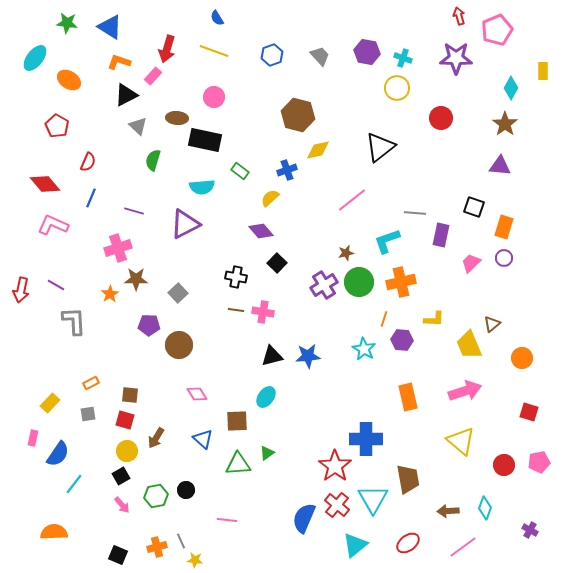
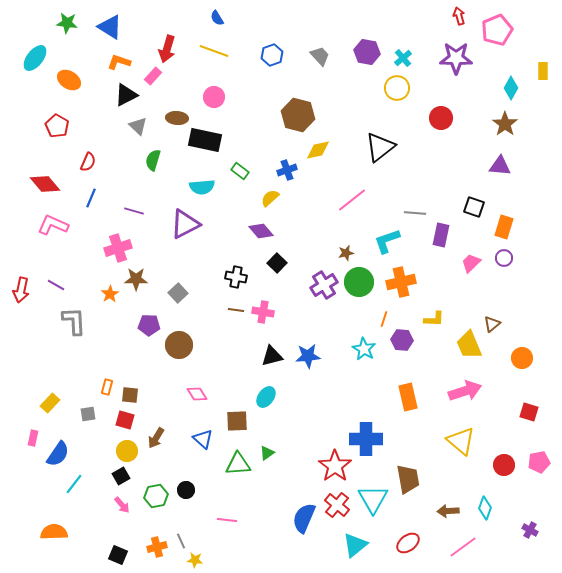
cyan cross at (403, 58): rotated 30 degrees clockwise
orange rectangle at (91, 383): moved 16 px right, 4 px down; rotated 49 degrees counterclockwise
